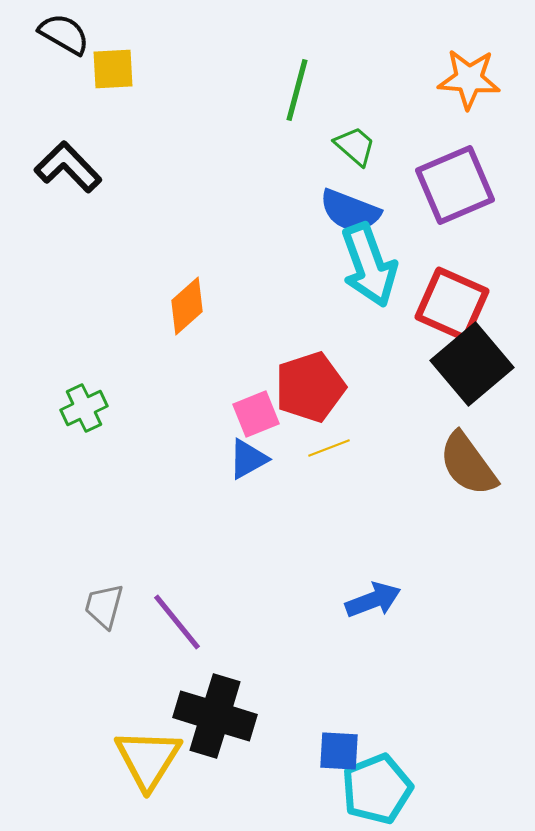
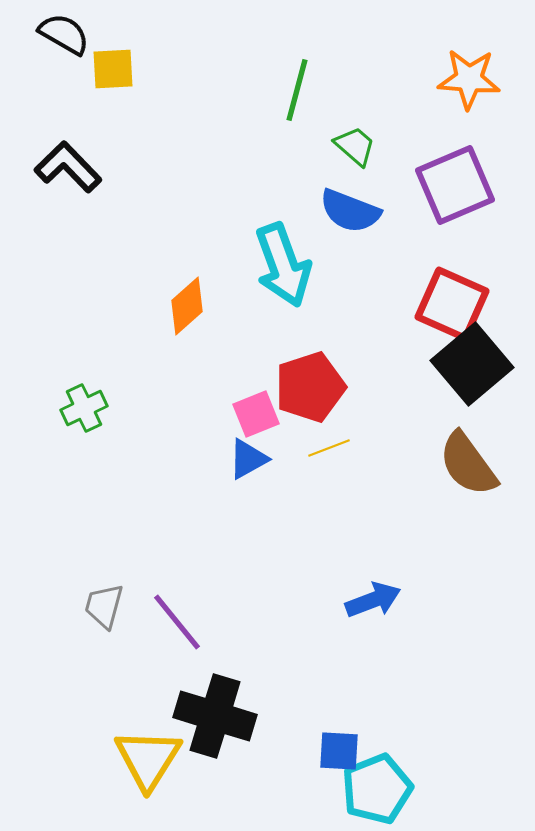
cyan arrow: moved 86 px left
